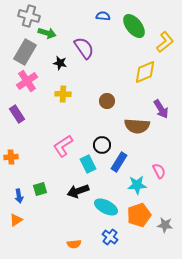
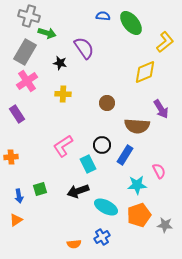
green ellipse: moved 3 px left, 3 px up
brown circle: moved 2 px down
blue rectangle: moved 6 px right, 7 px up
blue cross: moved 8 px left; rotated 21 degrees clockwise
